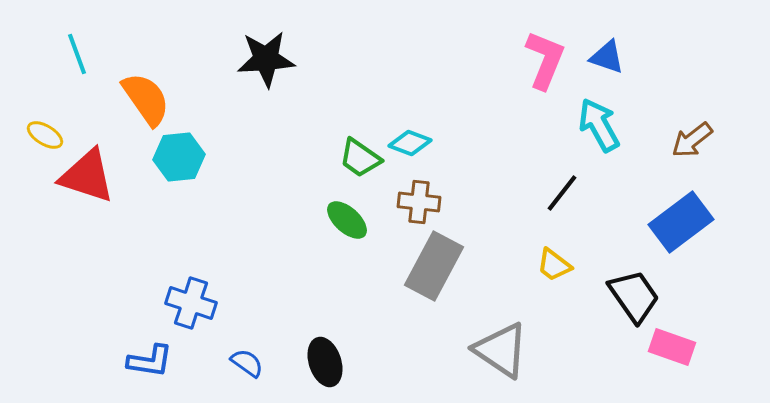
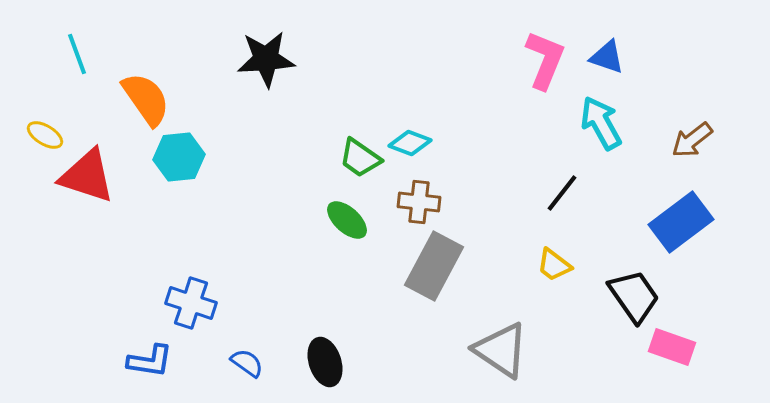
cyan arrow: moved 2 px right, 2 px up
